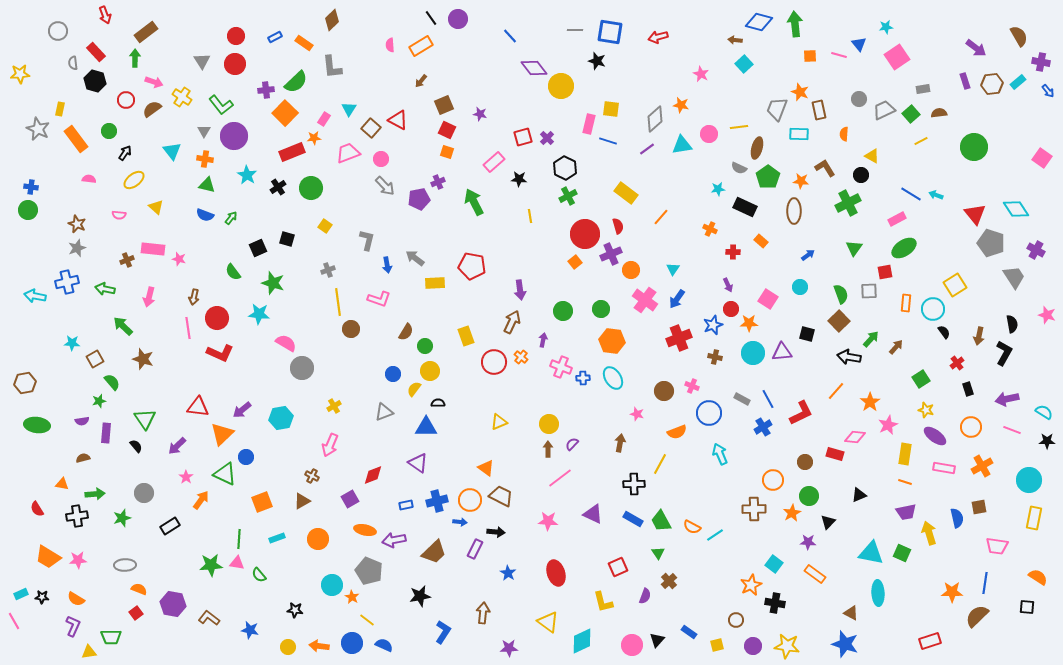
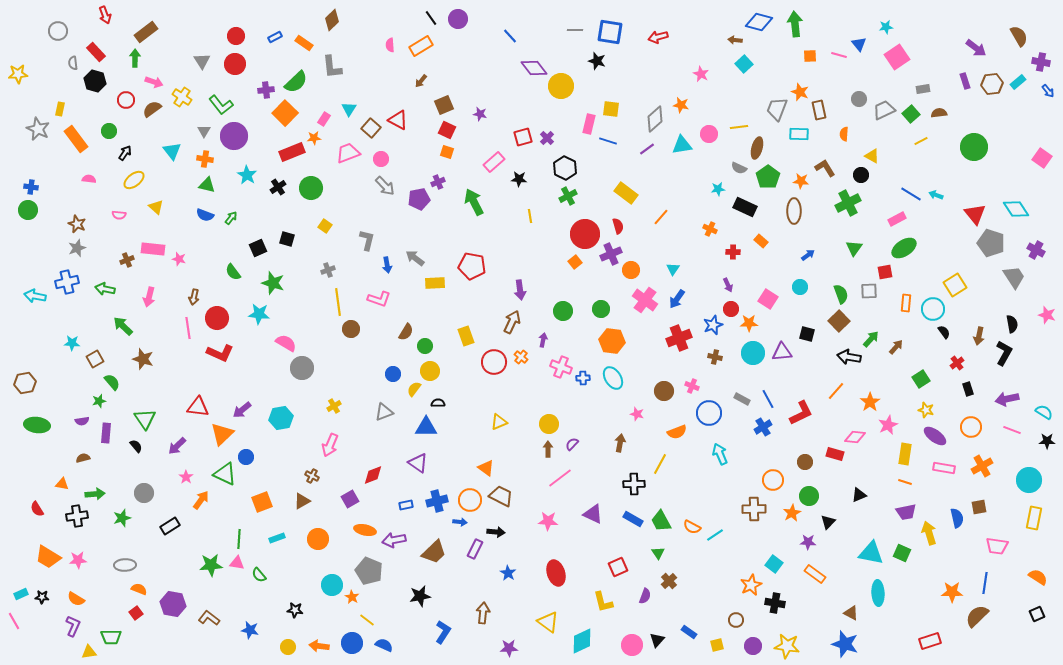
yellow star at (20, 74): moved 2 px left
black square at (1027, 607): moved 10 px right, 7 px down; rotated 28 degrees counterclockwise
